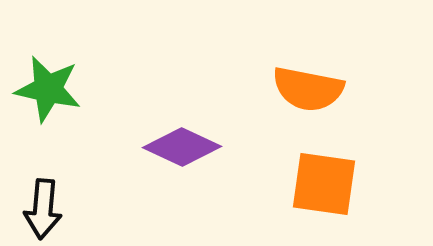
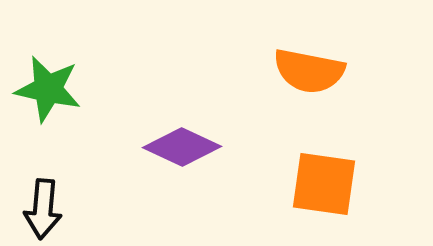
orange semicircle: moved 1 px right, 18 px up
